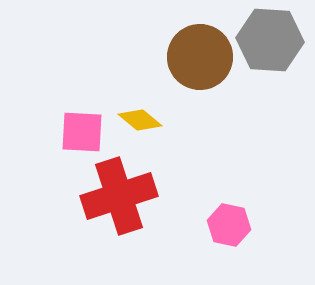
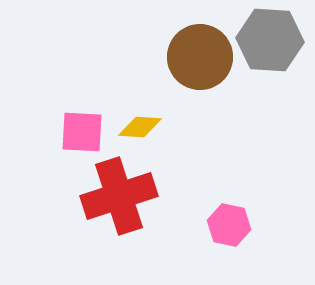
yellow diamond: moved 7 px down; rotated 36 degrees counterclockwise
